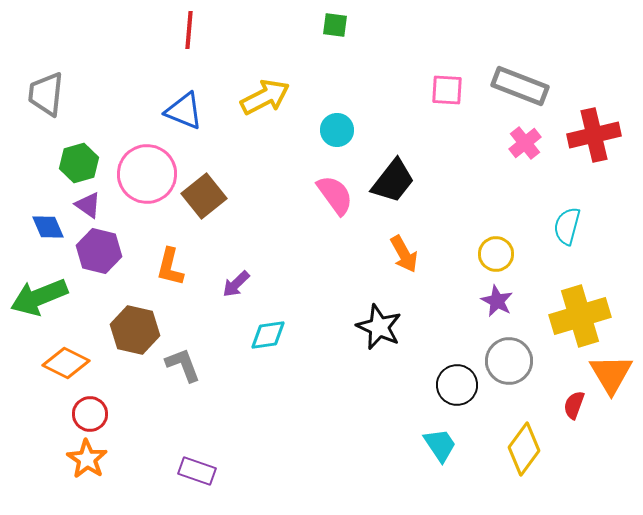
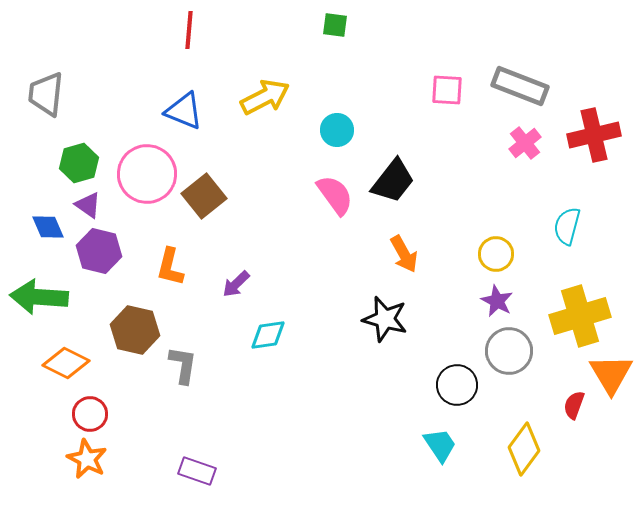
green arrow: rotated 26 degrees clockwise
black star: moved 6 px right, 8 px up; rotated 9 degrees counterclockwise
gray circle: moved 10 px up
gray L-shape: rotated 30 degrees clockwise
orange star: rotated 6 degrees counterclockwise
